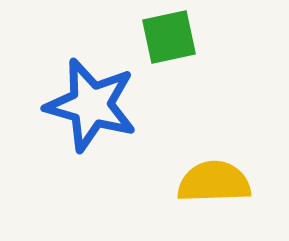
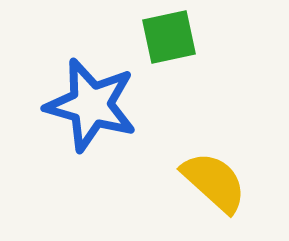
yellow semicircle: rotated 44 degrees clockwise
